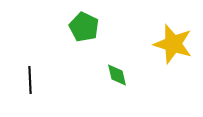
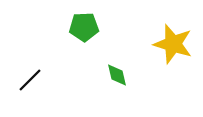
green pentagon: rotated 28 degrees counterclockwise
black line: rotated 48 degrees clockwise
